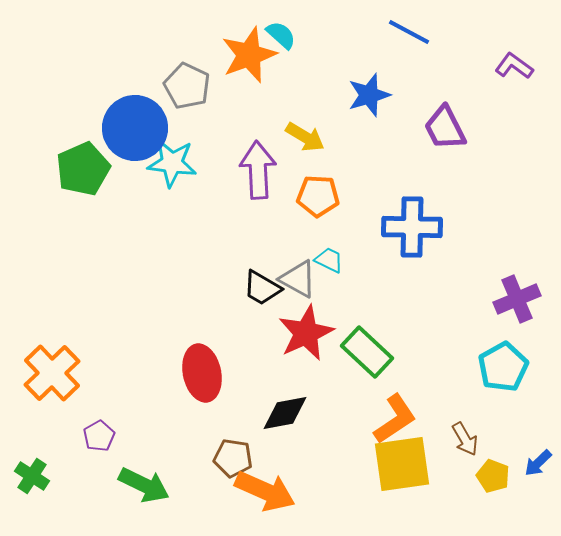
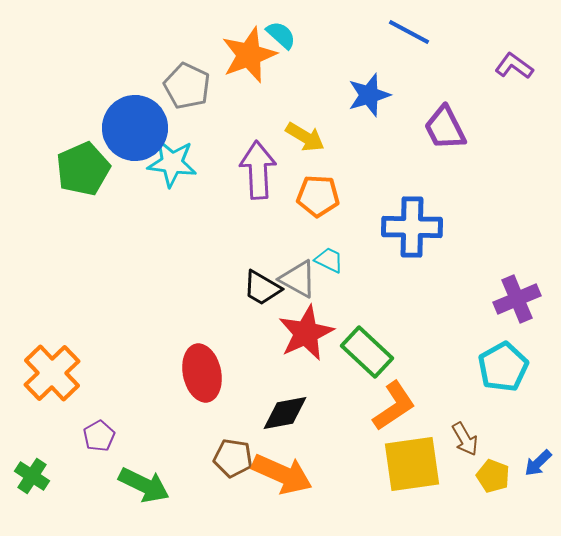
orange L-shape: moved 1 px left, 13 px up
yellow square: moved 10 px right
orange arrow: moved 17 px right, 17 px up
